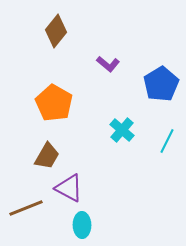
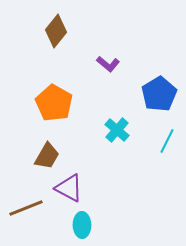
blue pentagon: moved 2 px left, 10 px down
cyan cross: moved 5 px left
